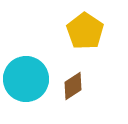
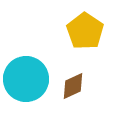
brown diamond: rotated 8 degrees clockwise
